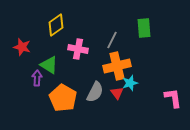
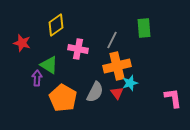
red star: moved 4 px up
